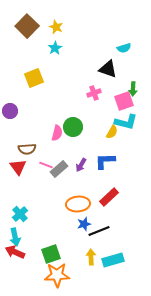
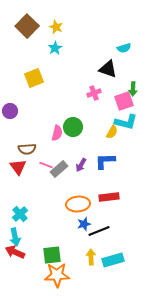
red rectangle: rotated 36 degrees clockwise
green square: moved 1 px right, 1 px down; rotated 12 degrees clockwise
